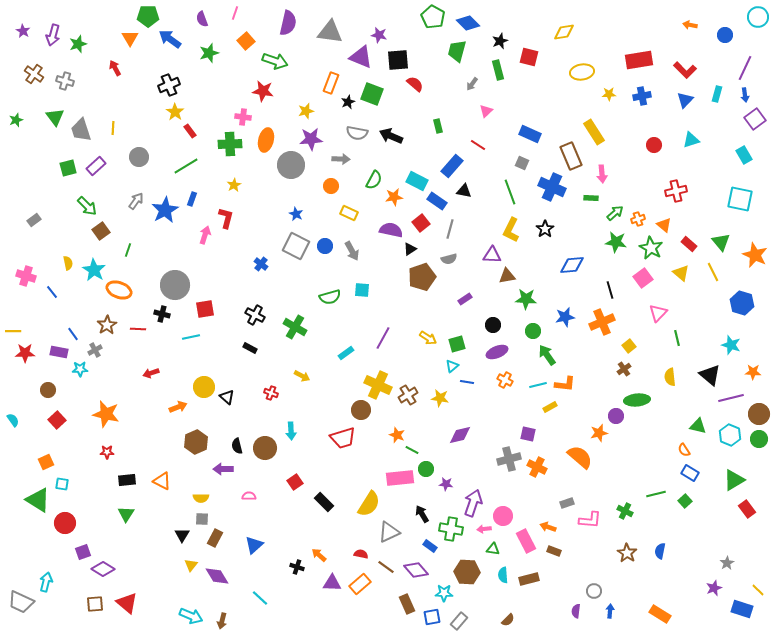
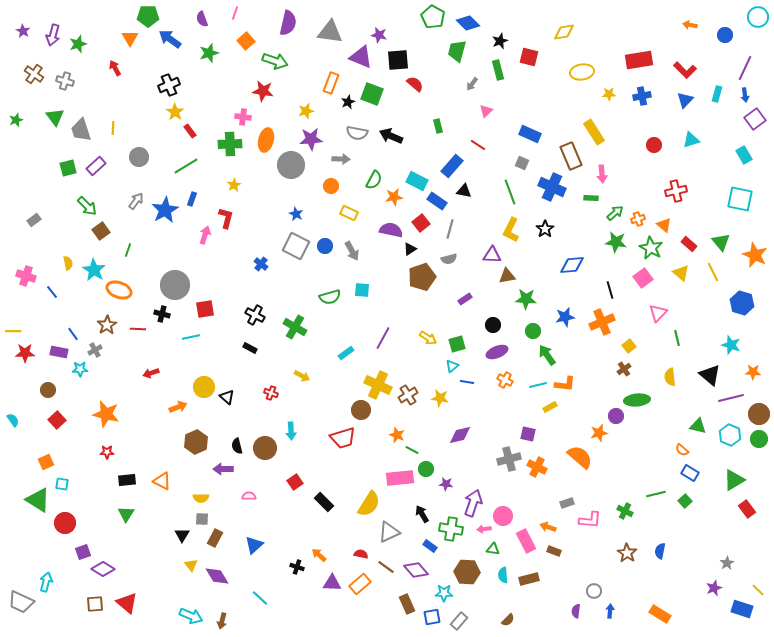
orange semicircle at (684, 450): moved 2 px left; rotated 16 degrees counterclockwise
yellow triangle at (191, 565): rotated 16 degrees counterclockwise
